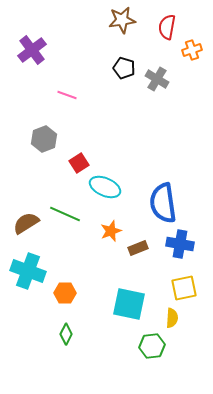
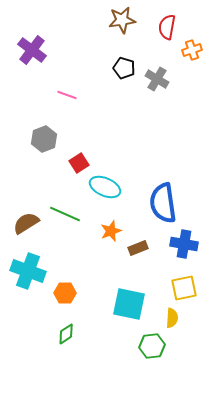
purple cross: rotated 16 degrees counterclockwise
blue cross: moved 4 px right
green diamond: rotated 30 degrees clockwise
